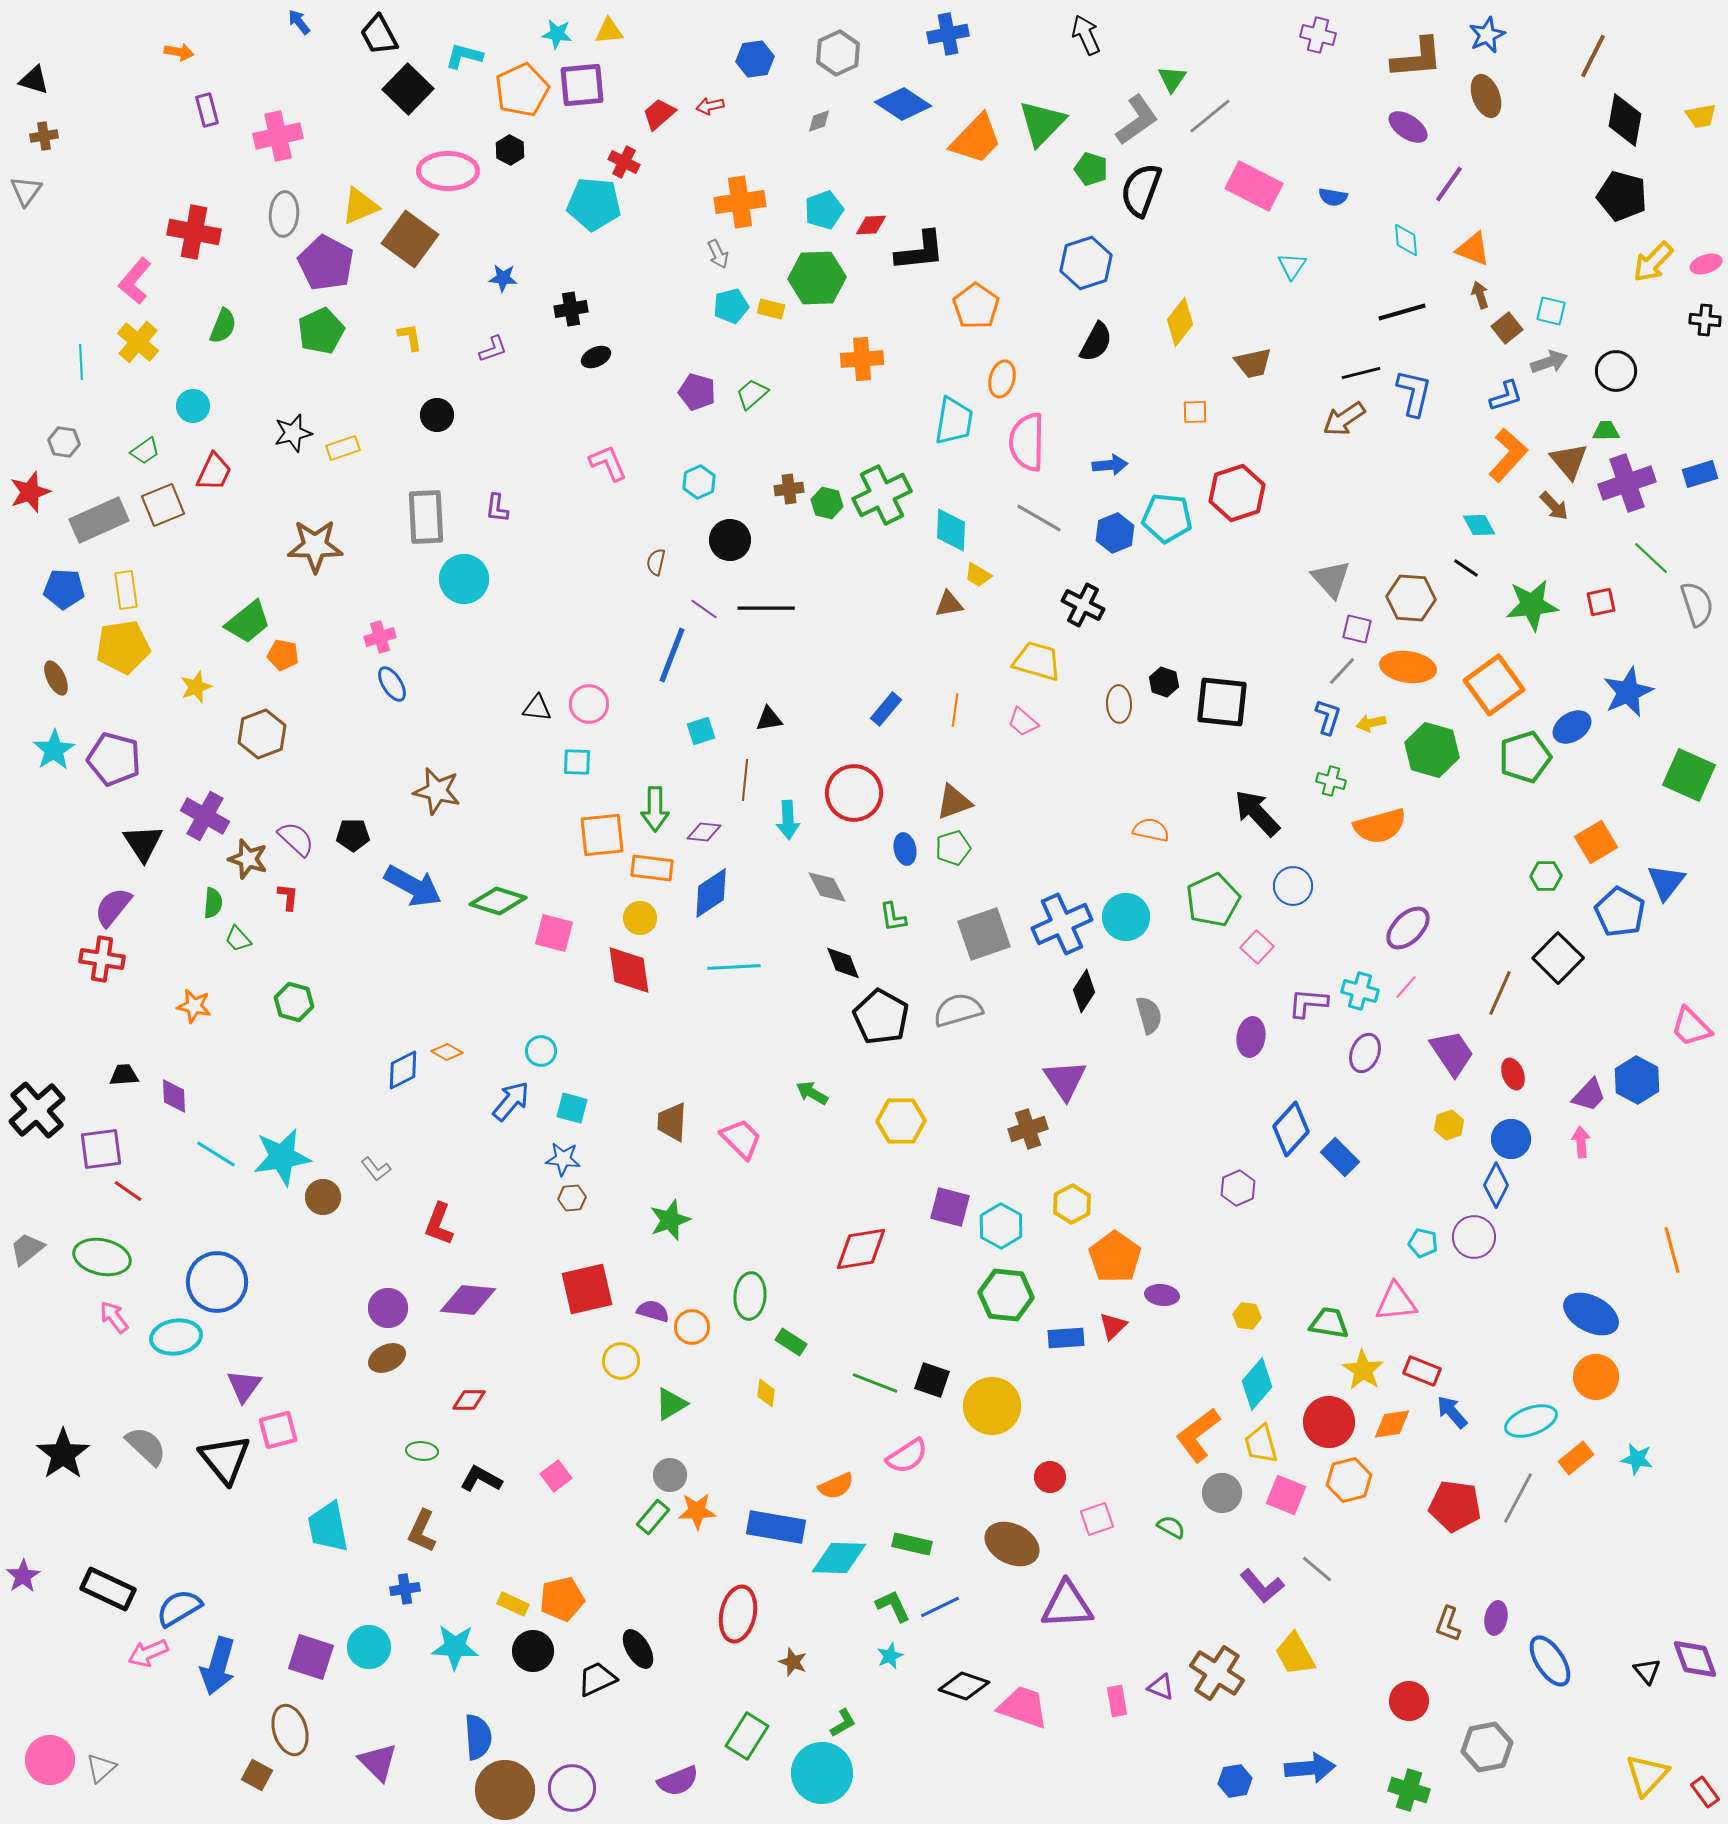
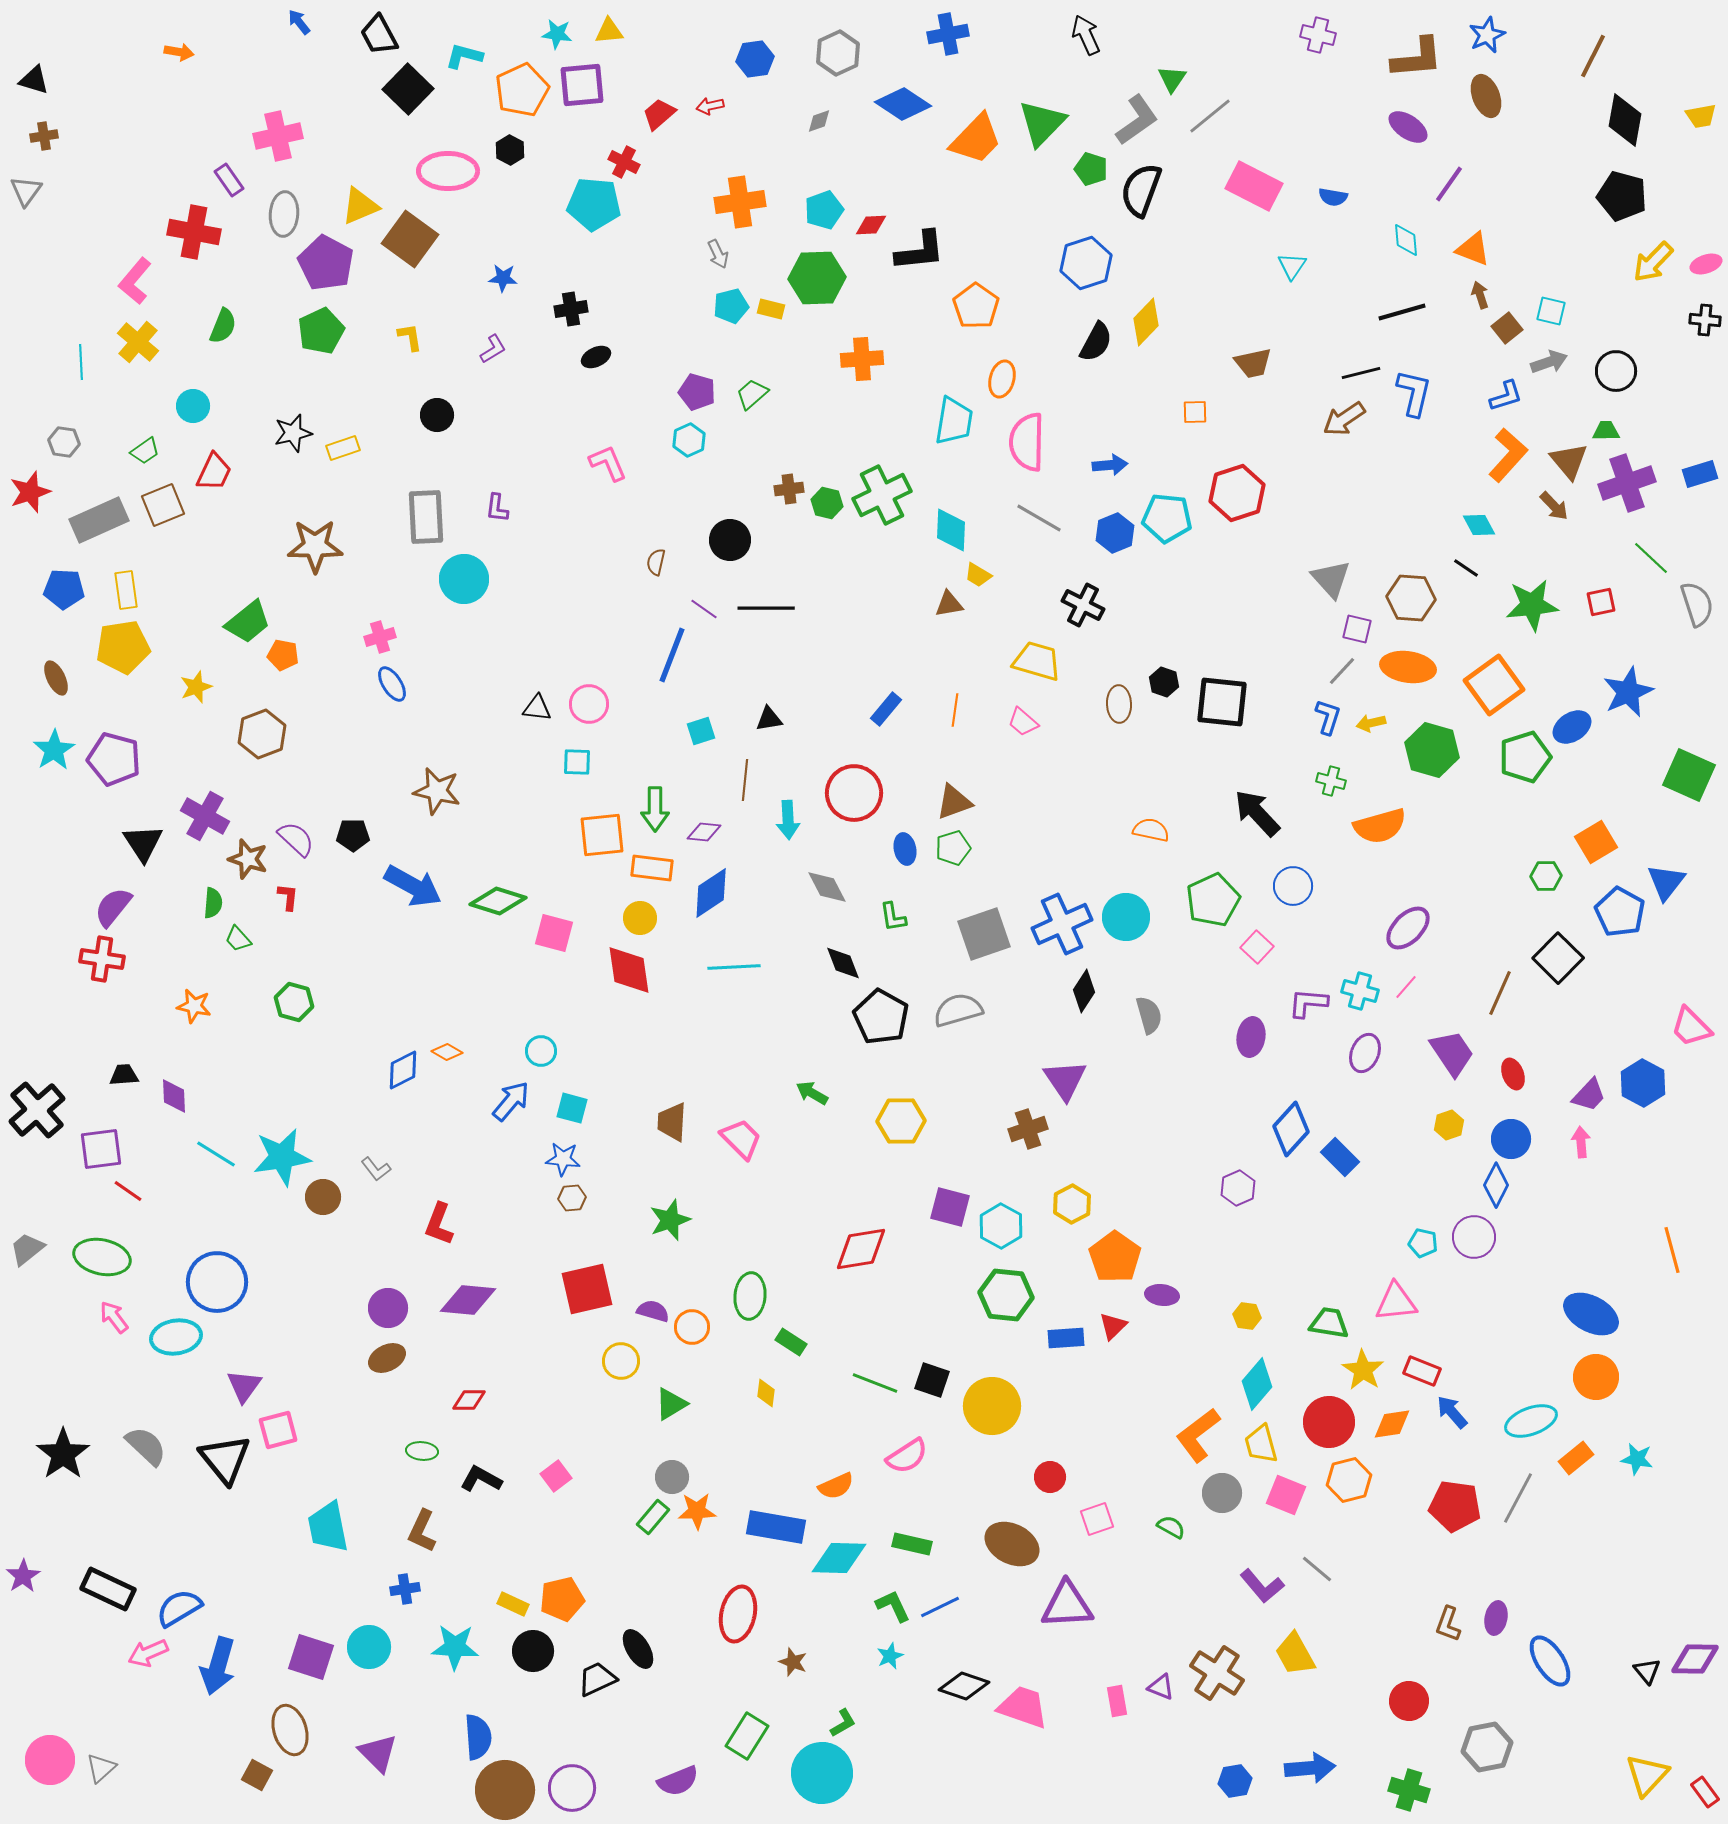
purple rectangle at (207, 110): moved 22 px right, 70 px down; rotated 20 degrees counterclockwise
yellow diamond at (1180, 322): moved 34 px left; rotated 6 degrees clockwise
purple L-shape at (493, 349): rotated 12 degrees counterclockwise
cyan hexagon at (699, 482): moved 10 px left, 42 px up
blue hexagon at (1637, 1080): moved 6 px right, 3 px down
gray circle at (670, 1475): moved 2 px right, 2 px down
purple diamond at (1695, 1659): rotated 69 degrees counterclockwise
purple triangle at (378, 1762): moved 9 px up
